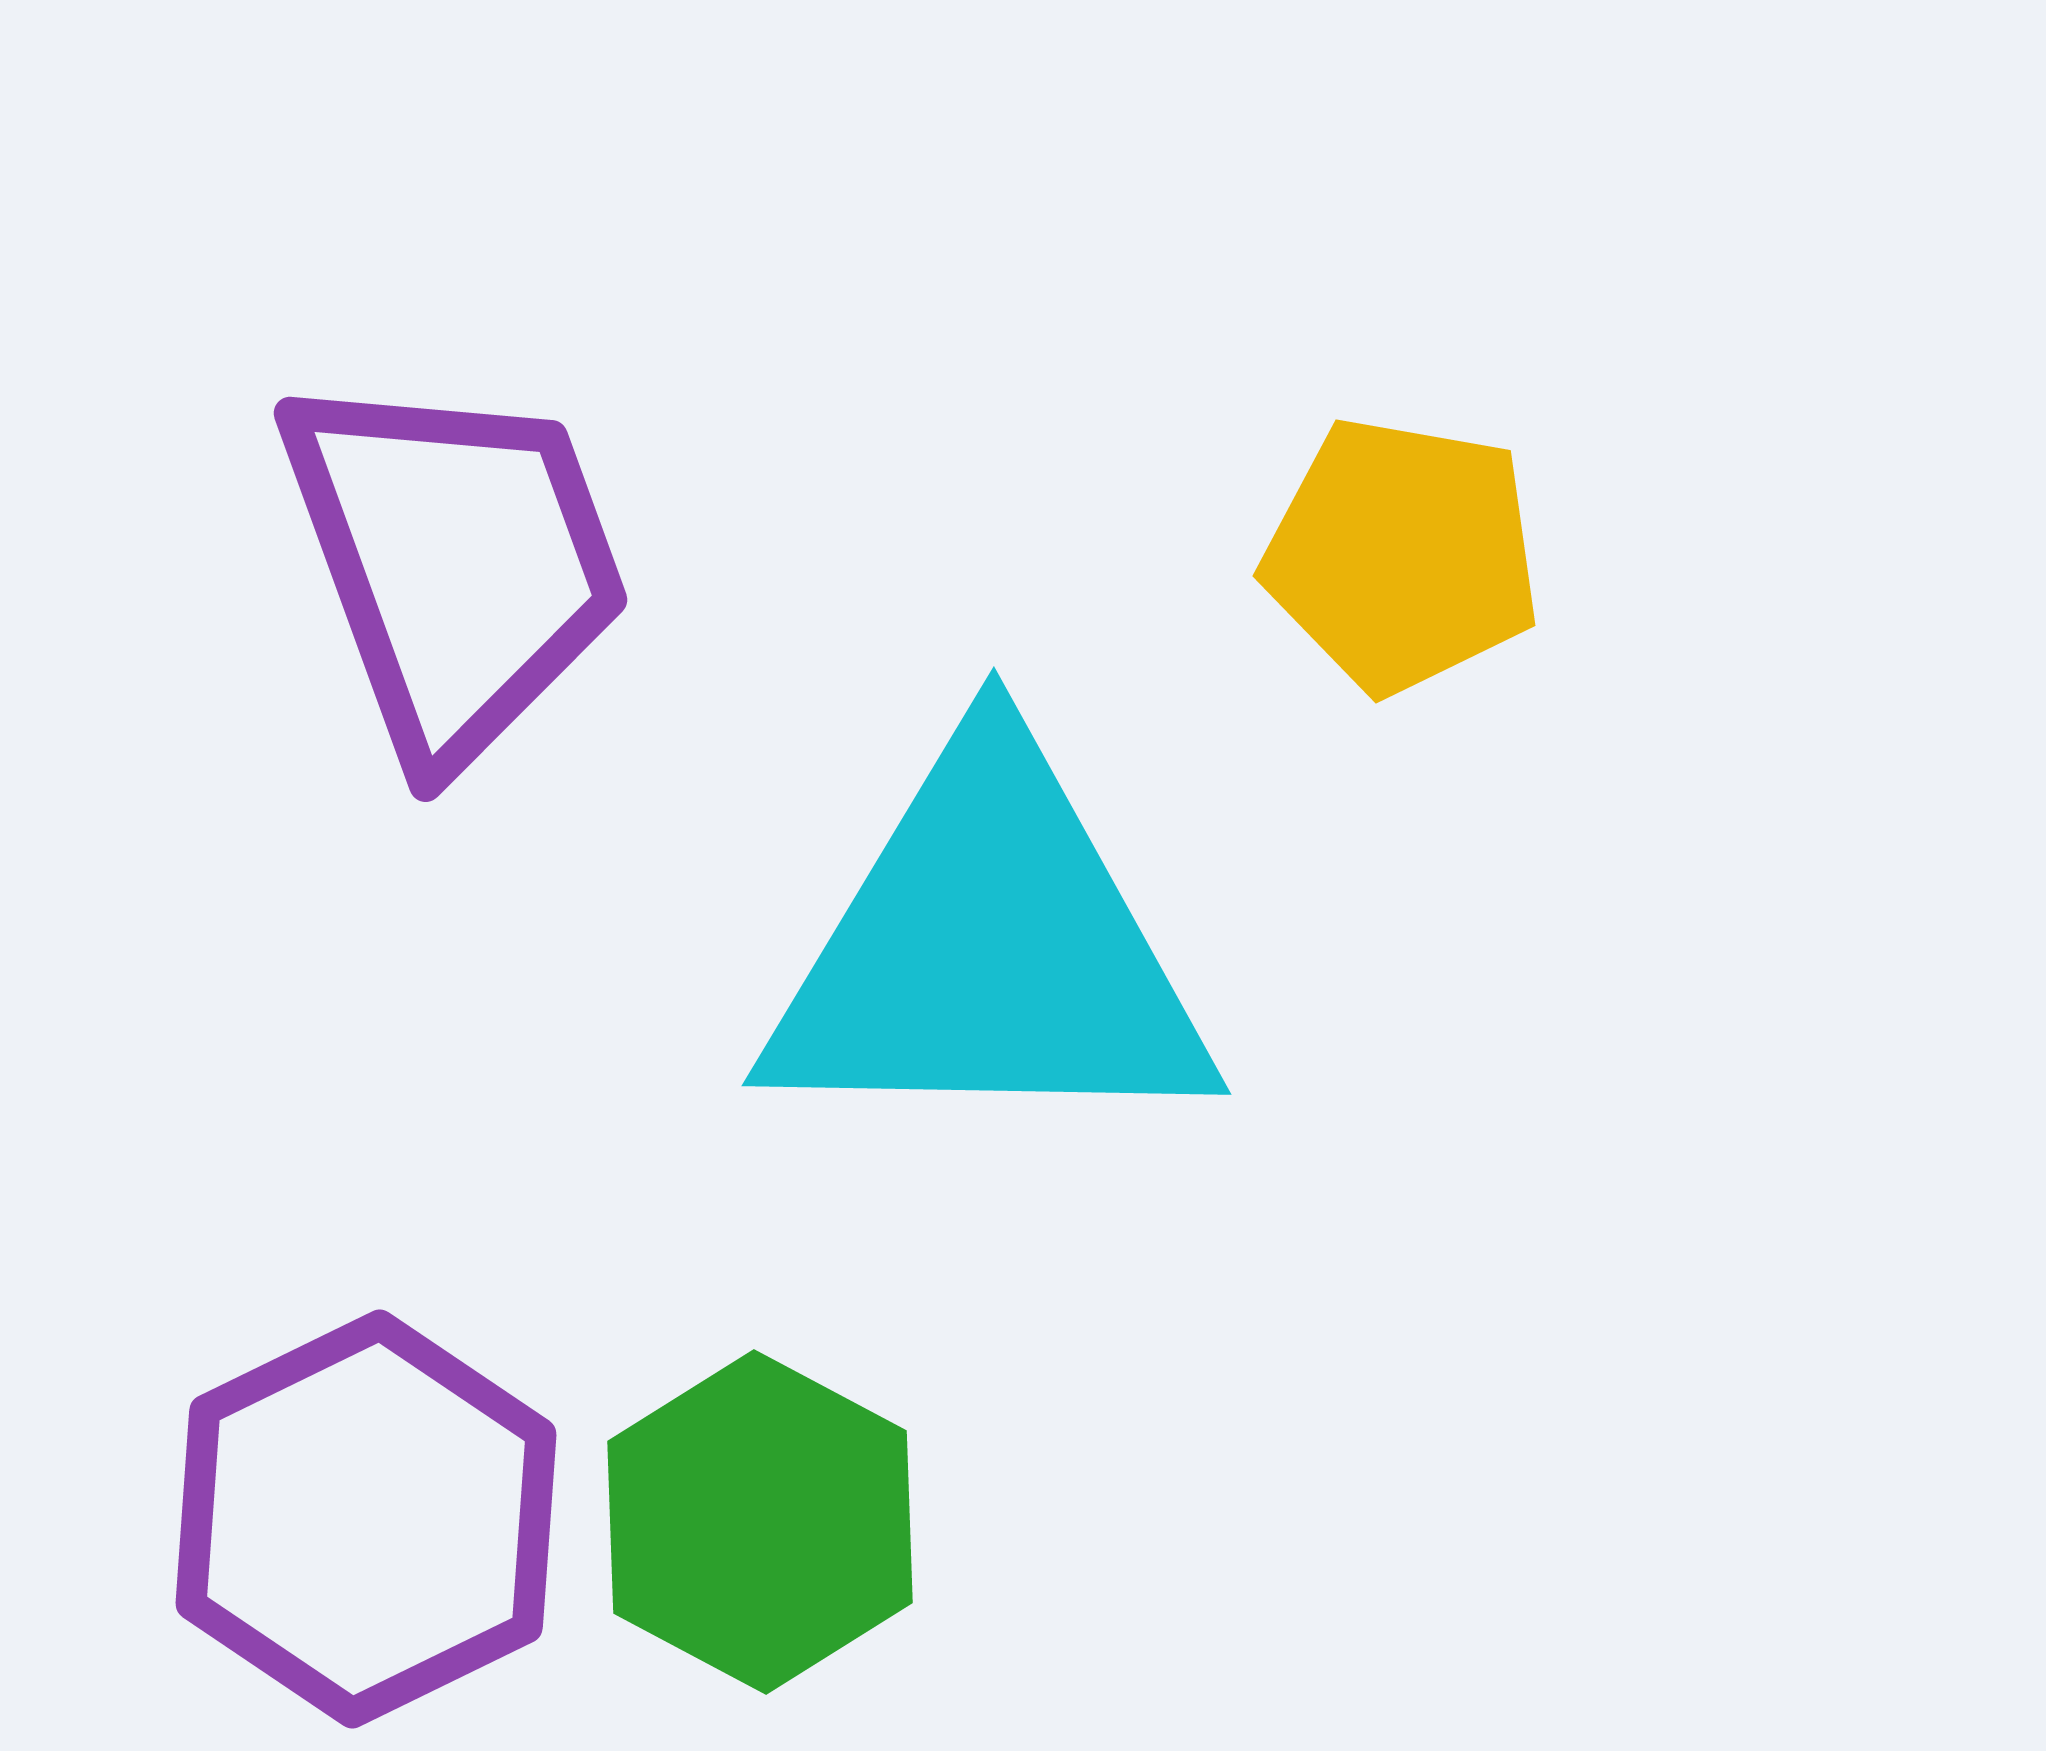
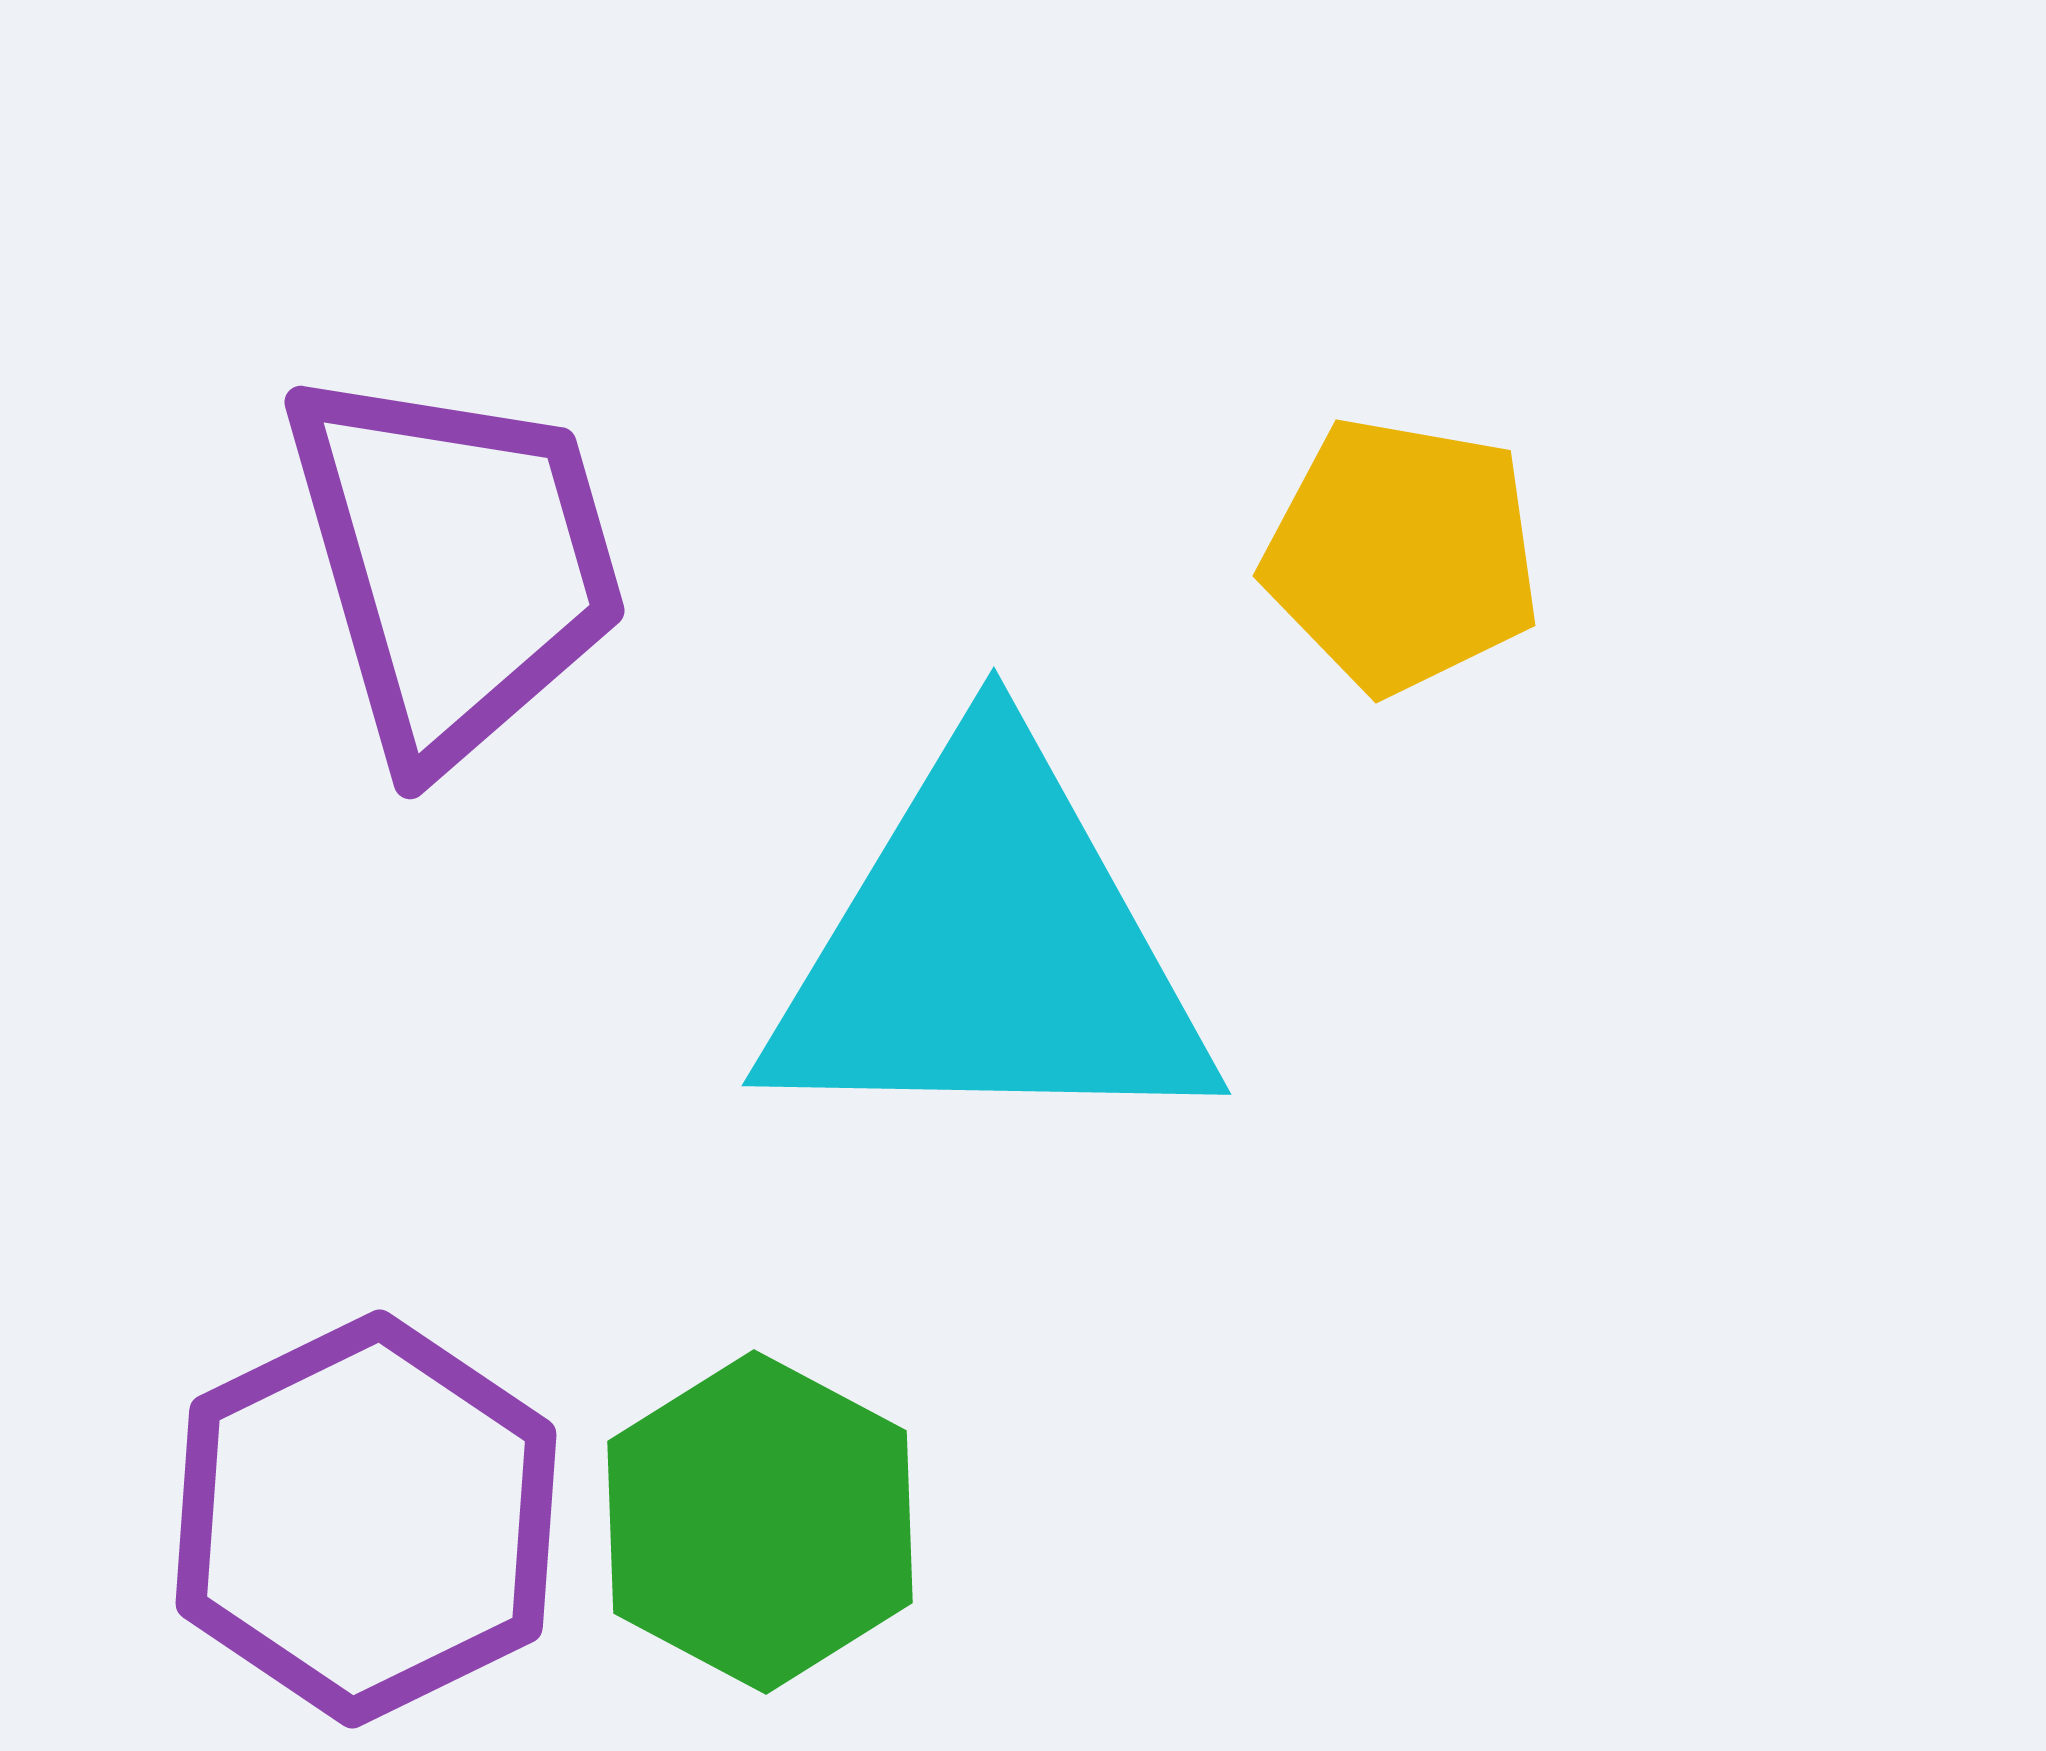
purple trapezoid: rotated 4 degrees clockwise
